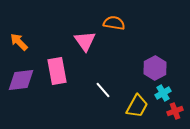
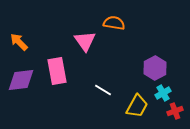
white line: rotated 18 degrees counterclockwise
